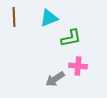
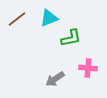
brown line: moved 3 px right, 2 px down; rotated 54 degrees clockwise
pink cross: moved 10 px right, 2 px down
